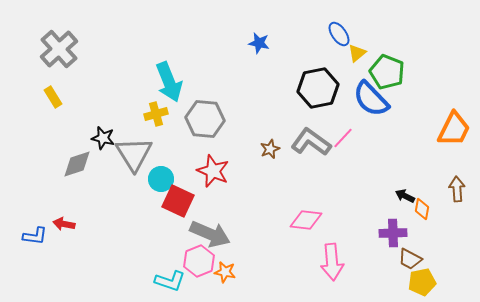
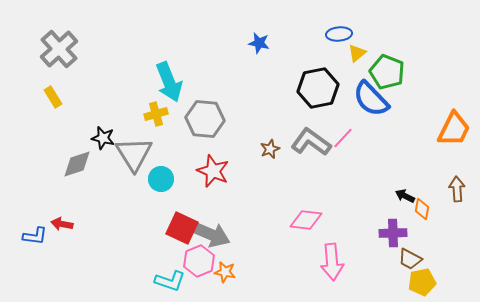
blue ellipse: rotated 60 degrees counterclockwise
red square: moved 4 px right, 27 px down
red arrow: moved 2 px left
